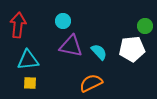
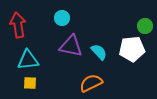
cyan circle: moved 1 px left, 3 px up
red arrow: rotated 15 degrees counterclockwise
